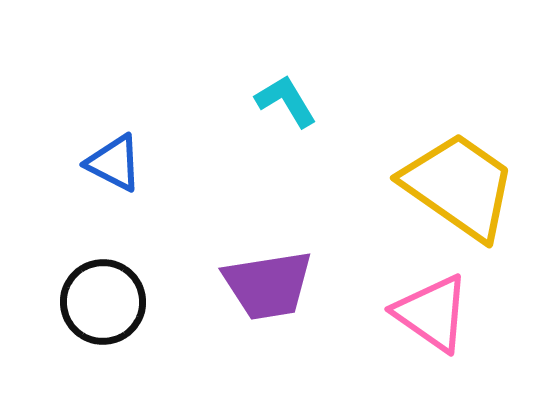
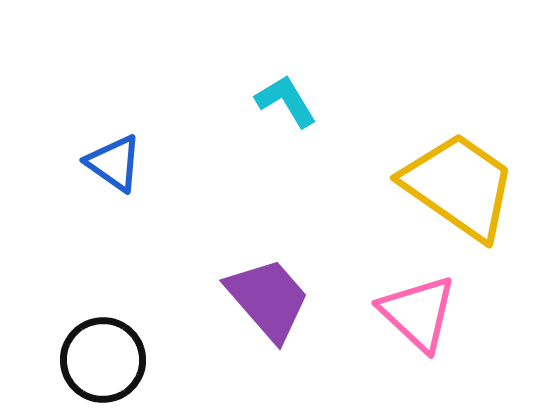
blue triangle: rotated 8 degrees clockwise
purple trapezoid: moved 14 px down; rotated 122 degrees counterclockwise
black circle: moved 58 px down
pink triangle: moved 14 px left; rotated 8 degrees clockwise
